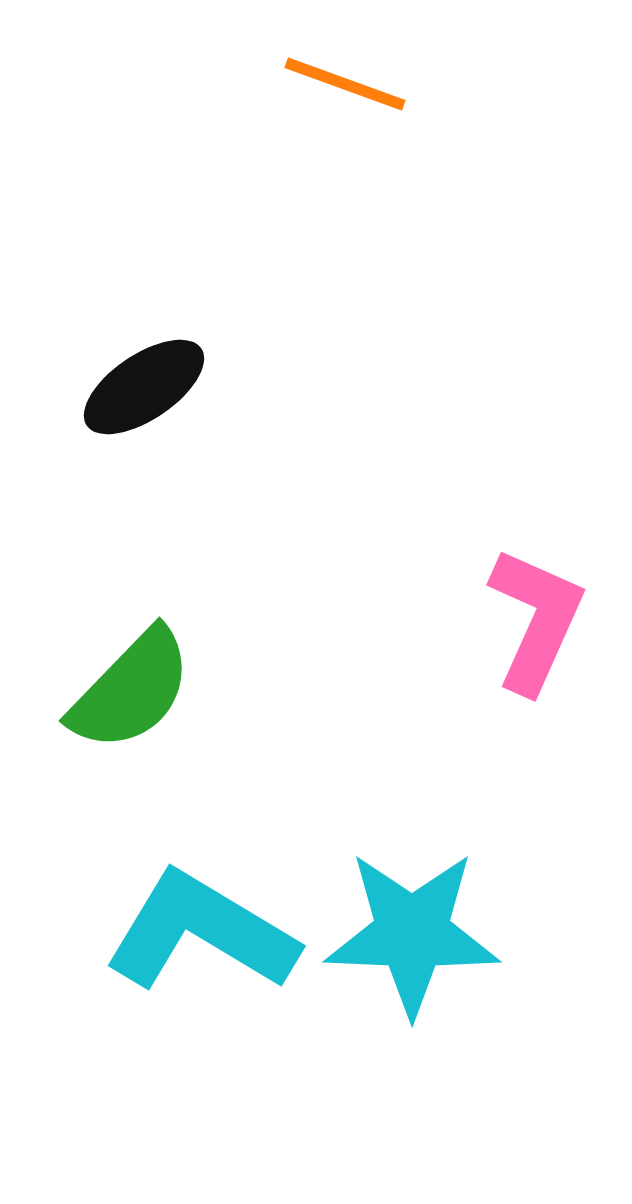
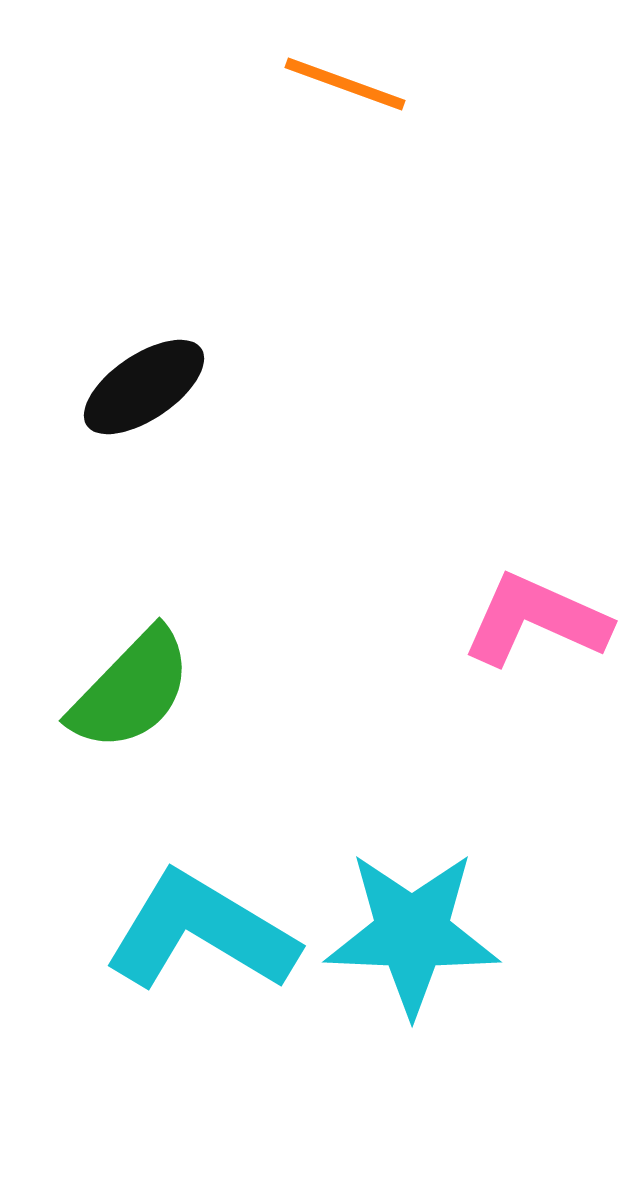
pink L-shape: rotated 90 degrees counterclockwise
